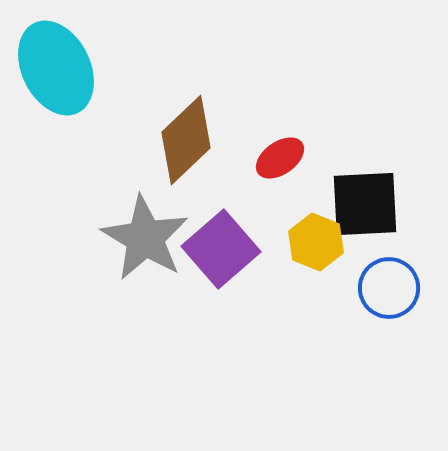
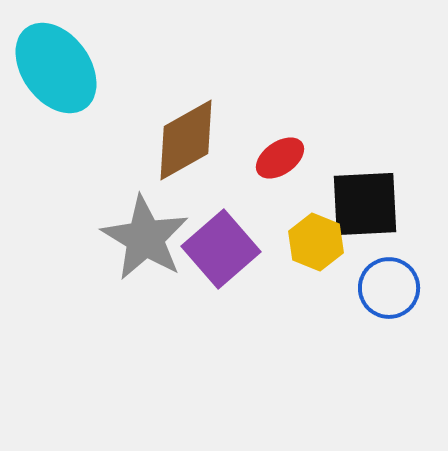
cyan ellipse: rotated 10 degrees counterclockwise
brown diamond: rotated 14 degrees clockwise
